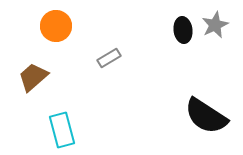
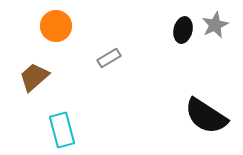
black ellipse: rotated 20 degrees clockwise
brown trapezoid: moved 1 px right
